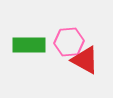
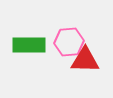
red triangle: rotated 28 degrees counterclockwise
